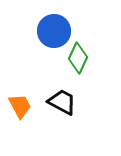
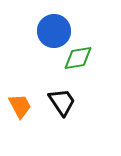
green diamond: rotated 56 degrees clockwise
black trapezoid: rotated 28 degrees clockwise
